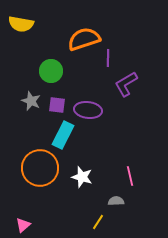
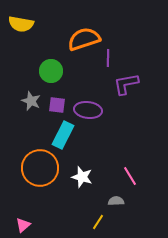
purple L-shape: rotated 20 degrees clockwise
pink line: rotated 18 degrees counterclockwise
